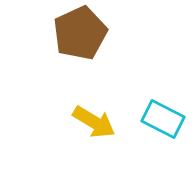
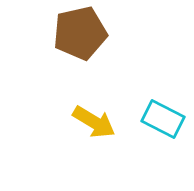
brown pentagon: rotated 12 degrees clockwise
